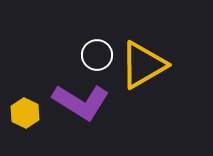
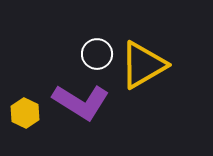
white circle: moved 1 px up
